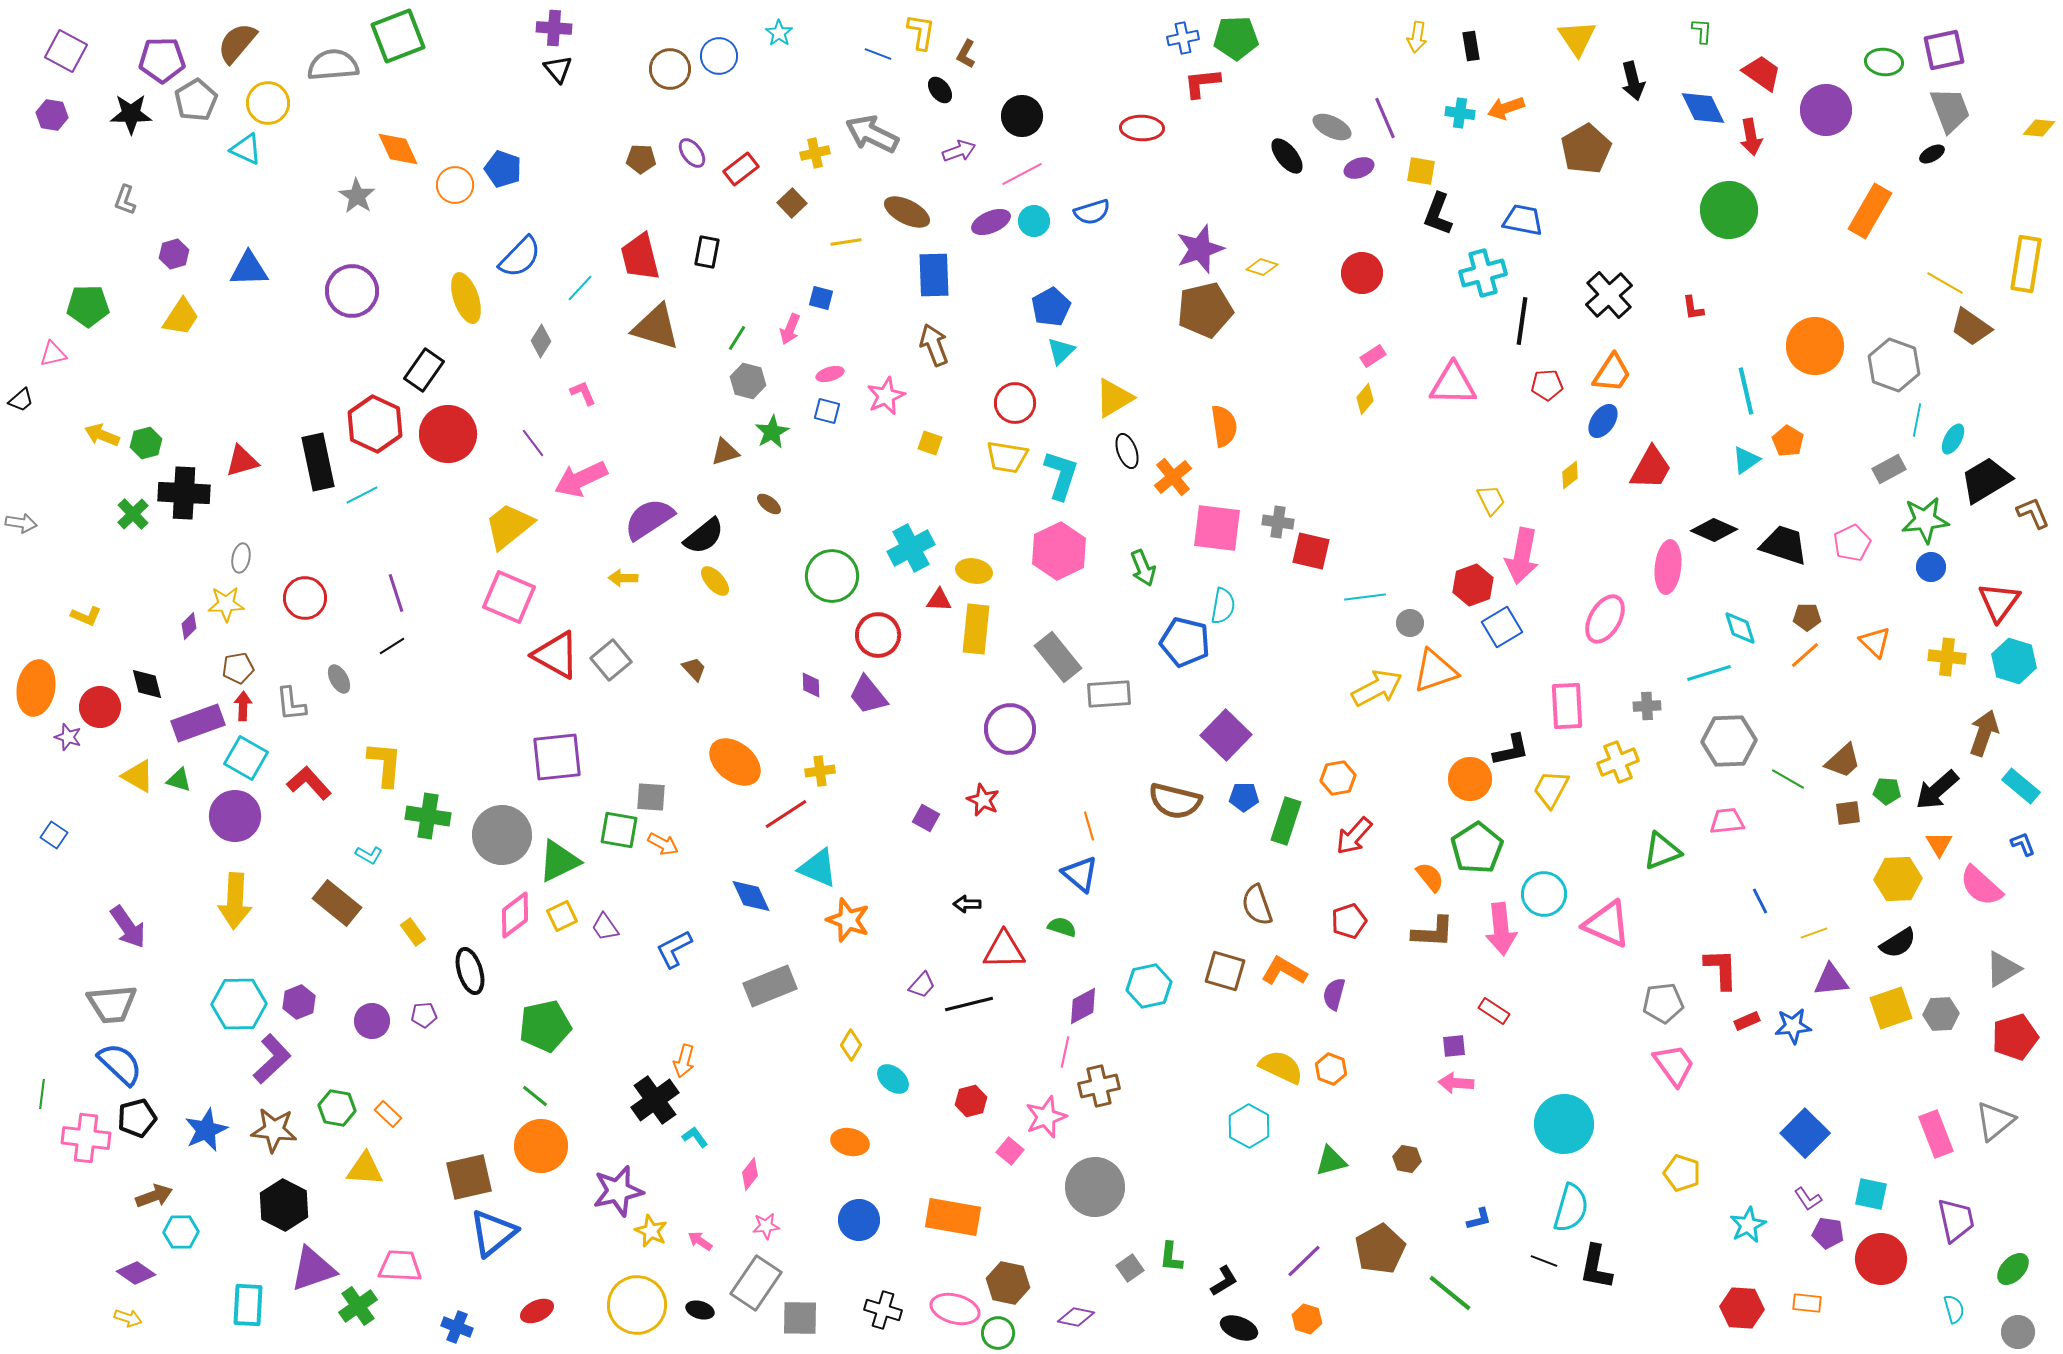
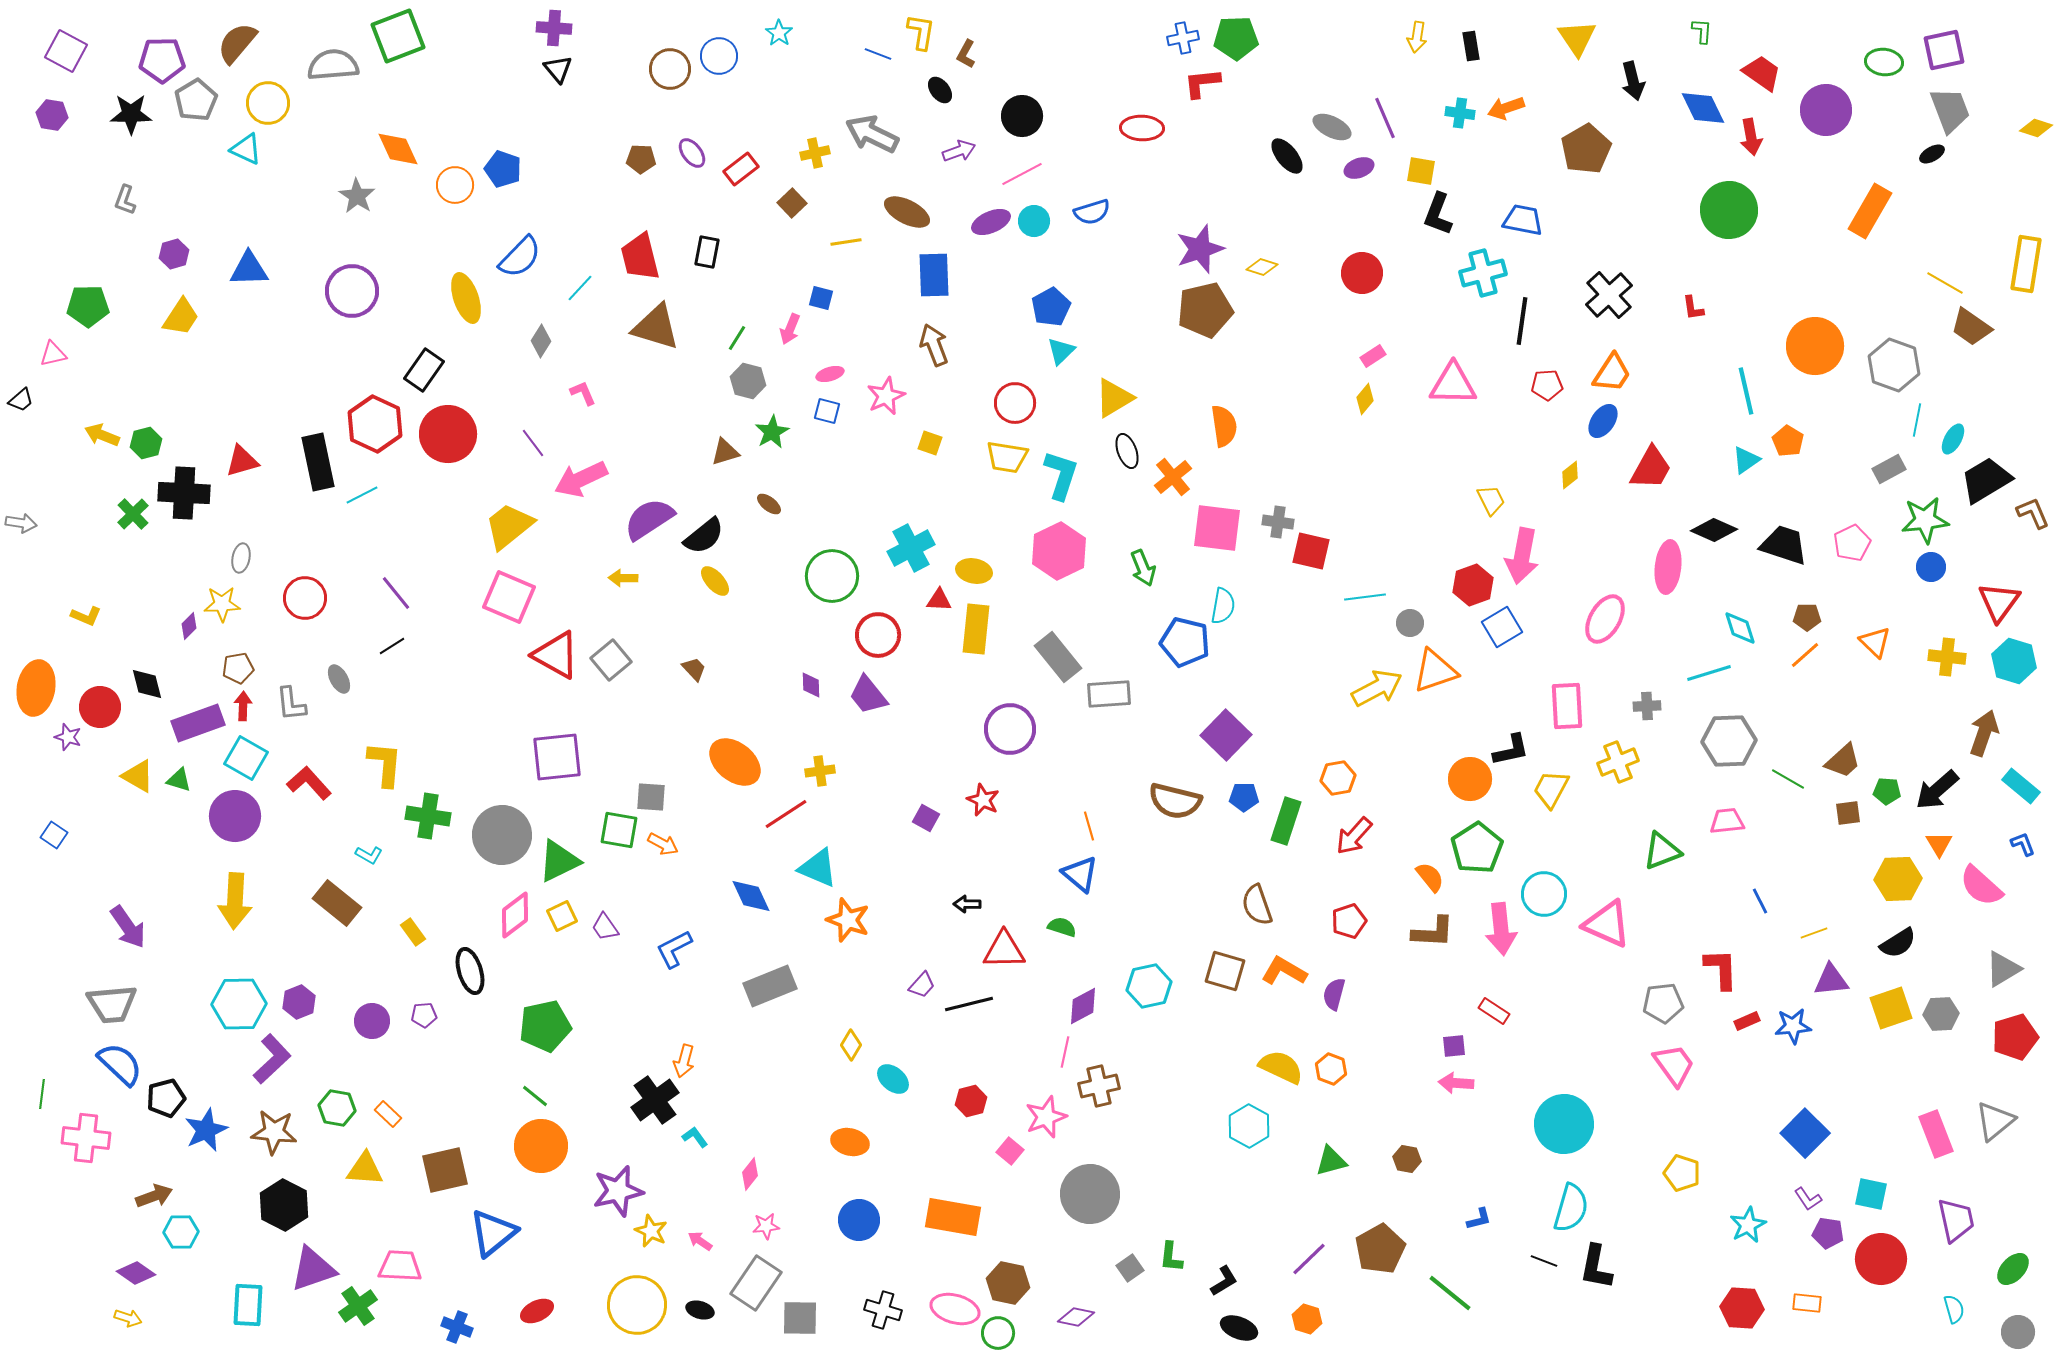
yellow diamond at (2039, 128): moved 3 px left; rotated 12 degrees clockwise
purple line at (396, 593): rotated 21 degrees counterclockwise
yellow star at (226, 604): moved 4 px left
black pentagon at (137, 1118): moved 29 px right, 20 px up
brown star at (274, 1130): moved 2 px down
brown square at (469, 1177): moved 24 px left, 7 px up
gray circle at (1095, 1187): moved 5 px left, 7 px down
purple line at (1304, 1261): moved 5 px right, 2 px up
